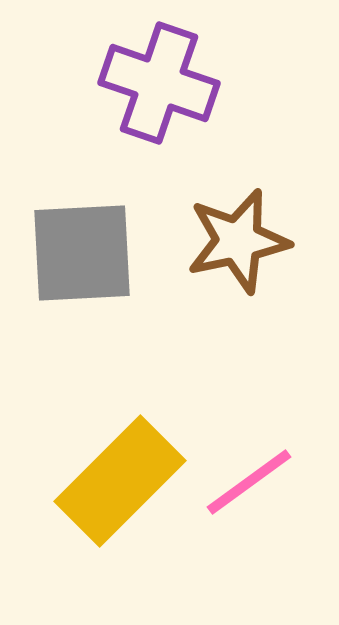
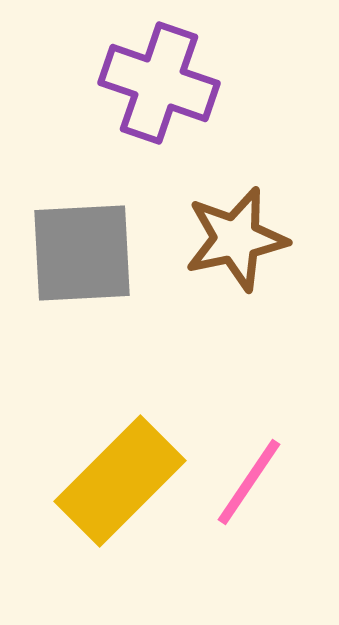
brown star: moved 2 px left, 2 px up
pink line: rotated 20 degrees counterclockwise
